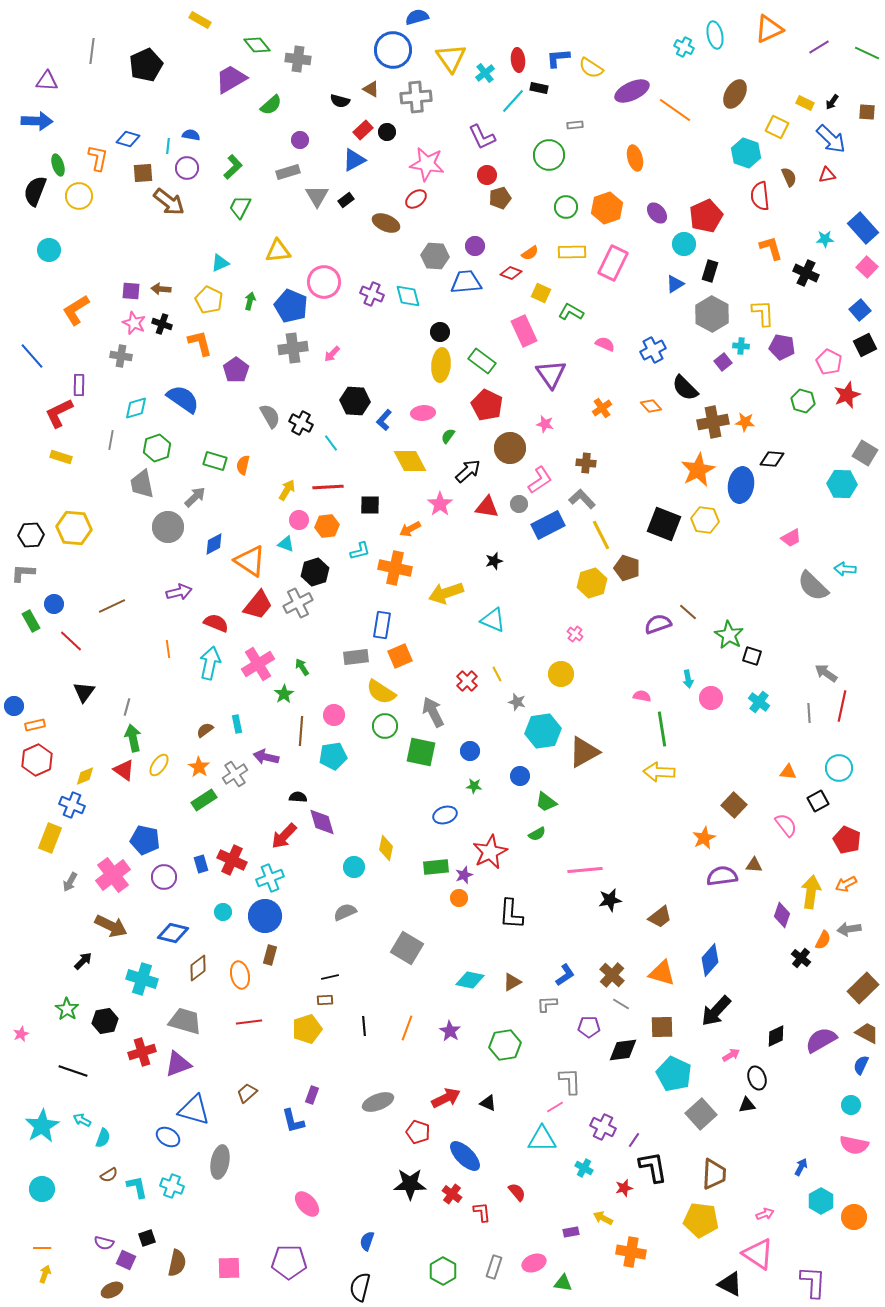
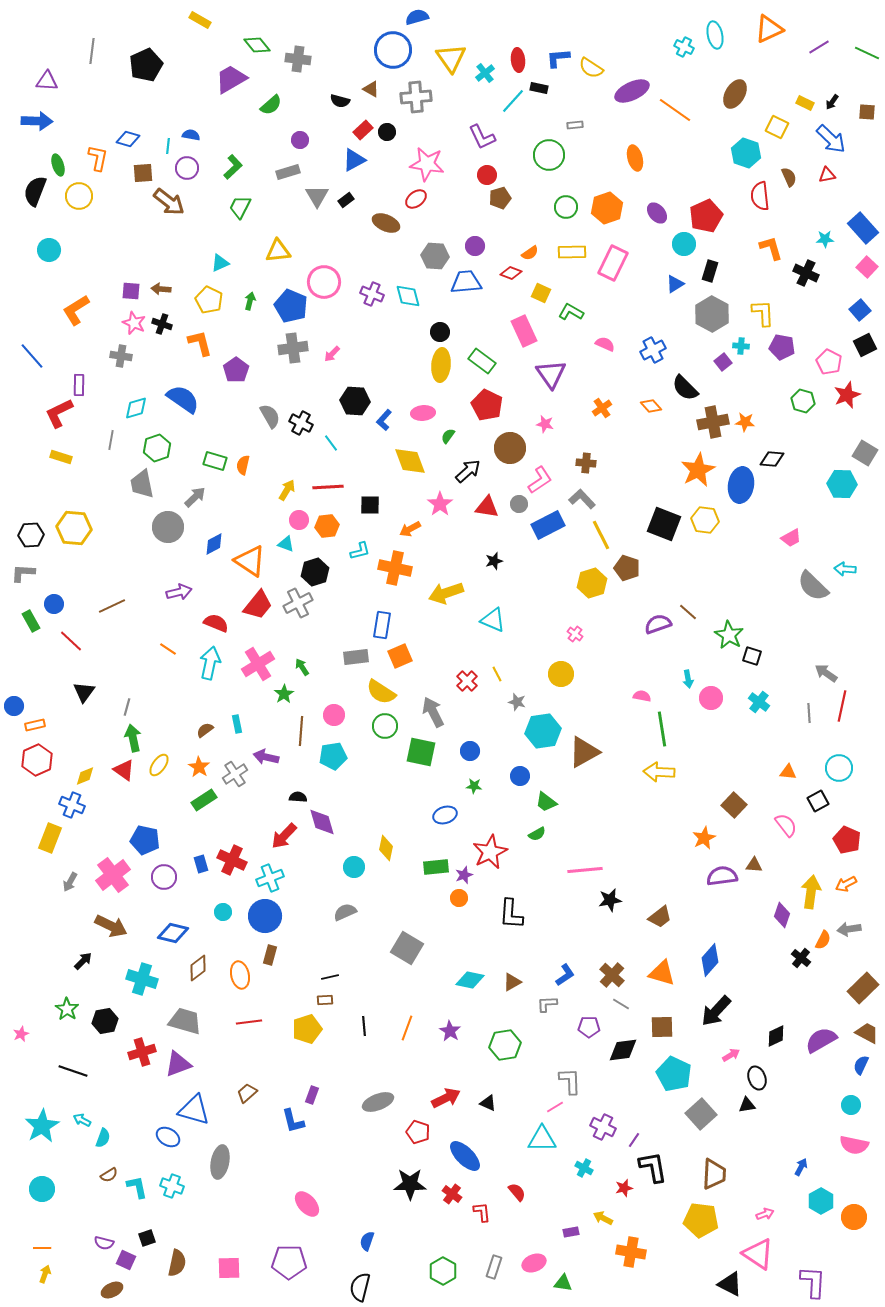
yellow diamond at (410, 461): rotated 8 degrees clockwise
orange line at (168, 649): rotated 48 degrees counterclockwise
